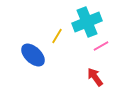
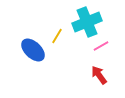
blue ellipse: moved 5 px up
red arrow: moved 4 px right, 2 px up
